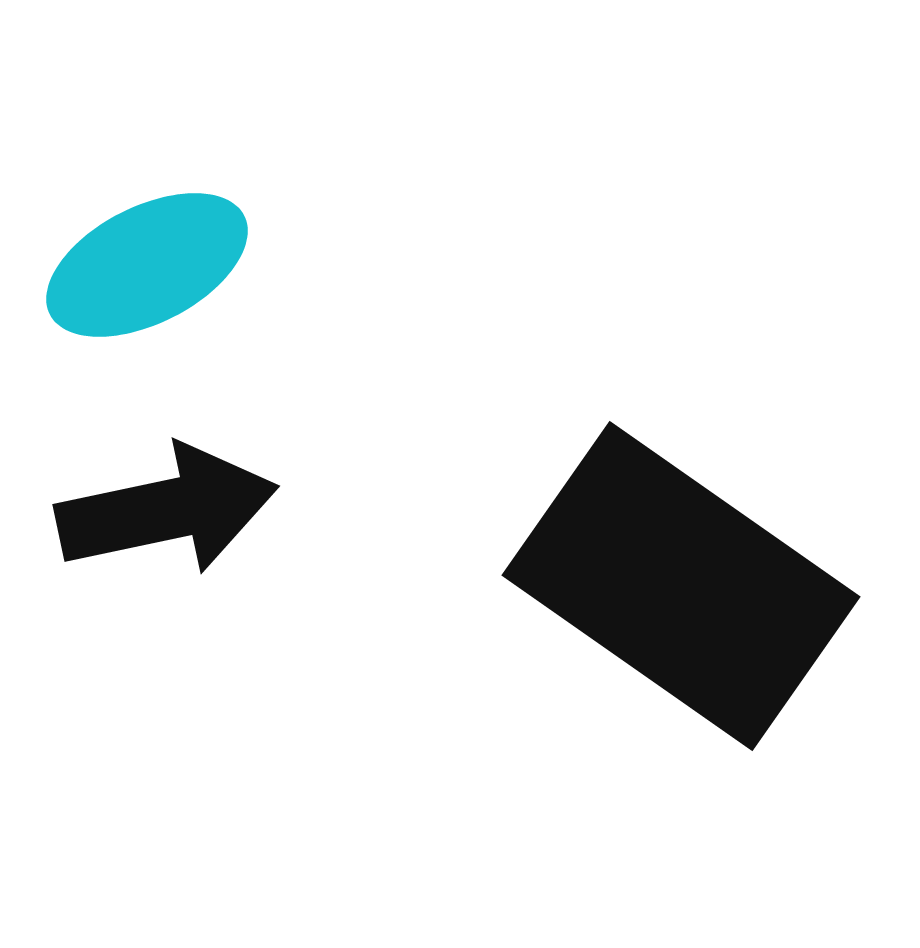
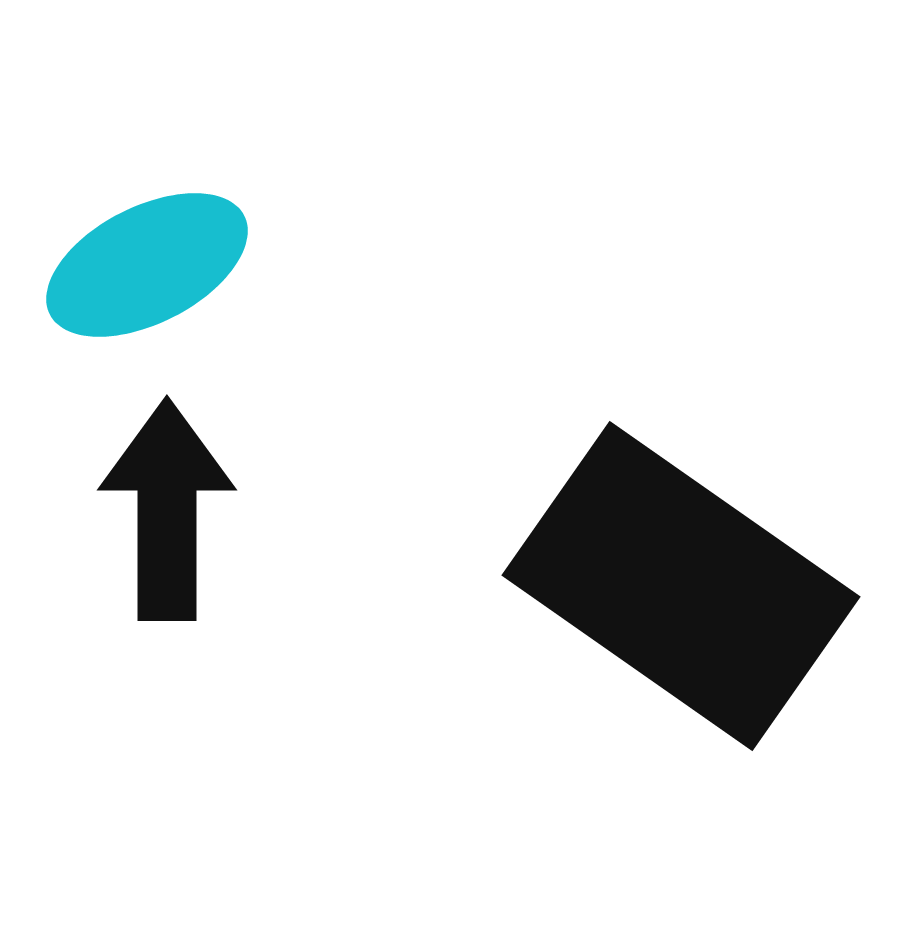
black arrow: rotated 78 degrees counterclockwise
